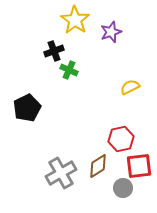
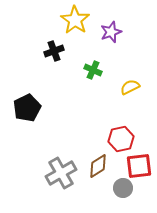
green cross: moved 24 px right
